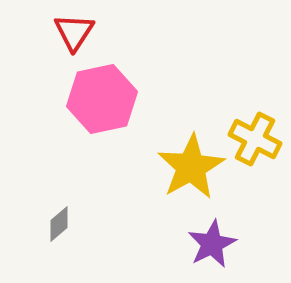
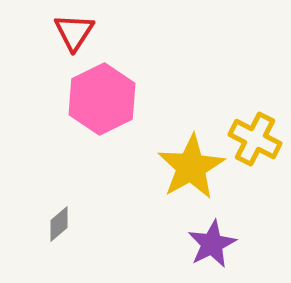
pink hexagon: rotated 14 degrees counterclockwise
